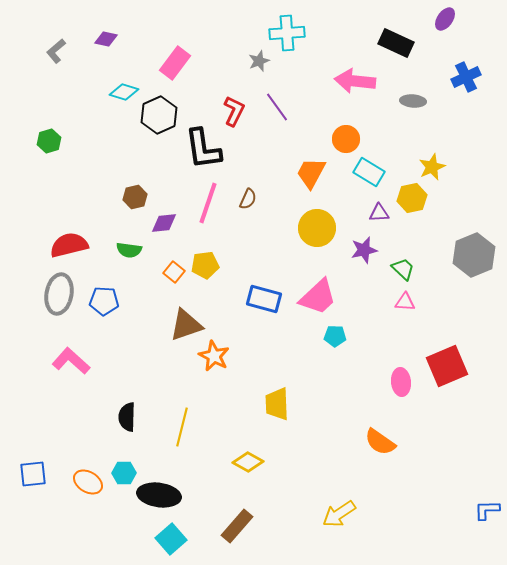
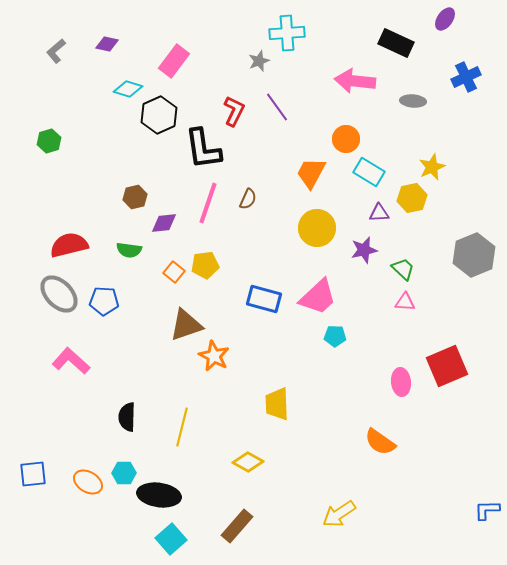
purple diamond at (106, 39): moved 1 px right, 5 px down
pink rectangle at (175, 63): moved 1 px left, 2 px up
cyan diamond at (124, 92): moved 4 px right, 3 px up
gray ellipse at (59, 294): rotated 54 degrees counterclockwise
